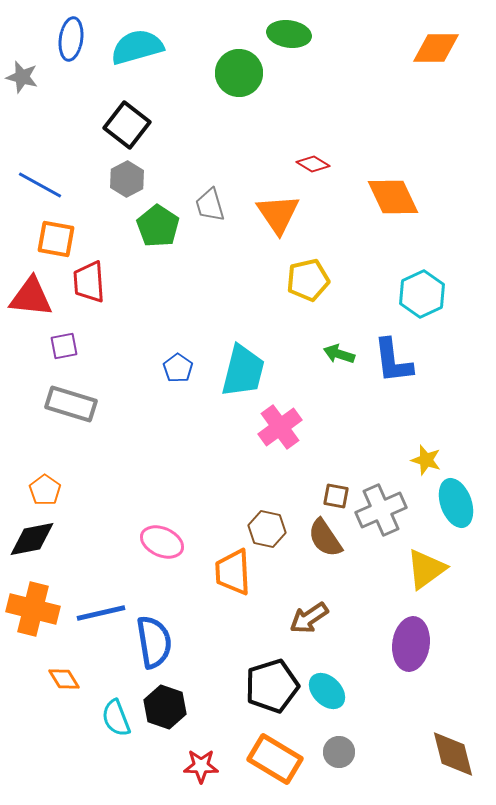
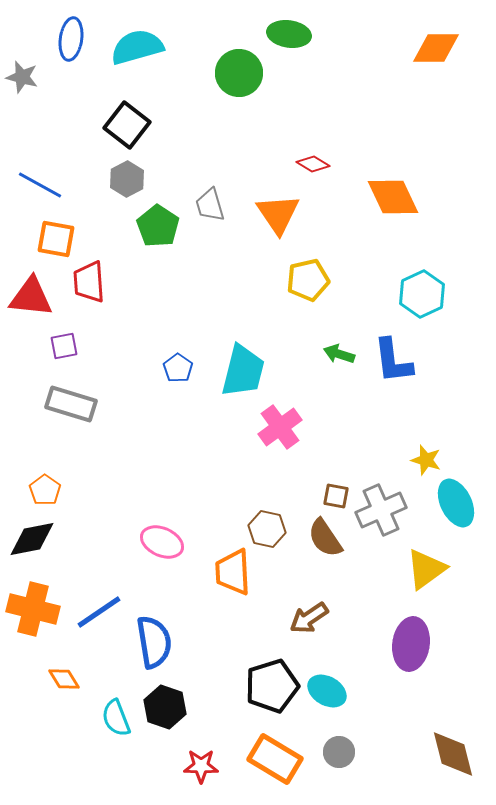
cyan ellipse at (456, 503): rotated 6 degrees counterclockwise
blue line at (101, 613): moved 2 px left, 1 px up; rotated 21 degrees counterclockwise
cyan ellipse at (327, 691): rotated 15 degrees counterclockwise
